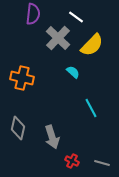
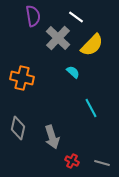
purple semicircle: moved 2 px down; rotated 15 degrees counterclockwise
